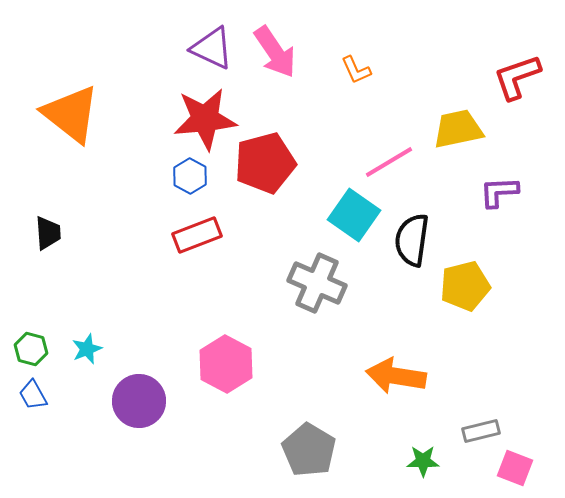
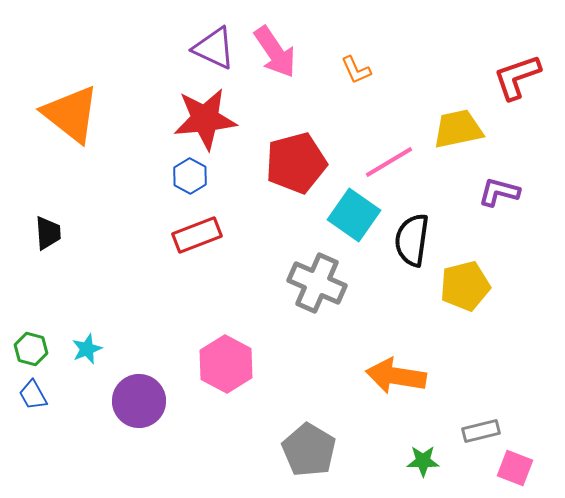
purple triangle: moved 2 px right
red pentagon: moved 31 px right
purple L-shape: rotated 18 degrees clockwise
